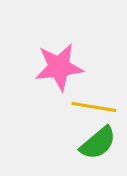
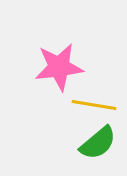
yellow line: moved 2 px up
